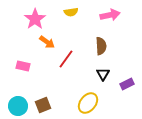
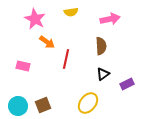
pink arrow: moved 4 px down
pink star: rotated 10 degrees counterclockwise
red line: rotated 24 degrees counterclockwise
black triangle: rotated 24 degrees clockwise
